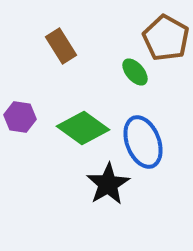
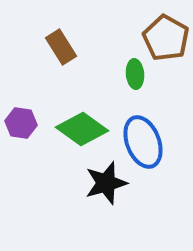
brown rectangle: moved 1 px down
green ellipse: moved 2 px down; rotated 36 degrees clockwise
purple hexagon: moved 1 px right, 6 px down
green diamond: moved 1 px left, 1 px down
black star: moved 2 px left, 1 px up; rotated 15 degrees clockwise
